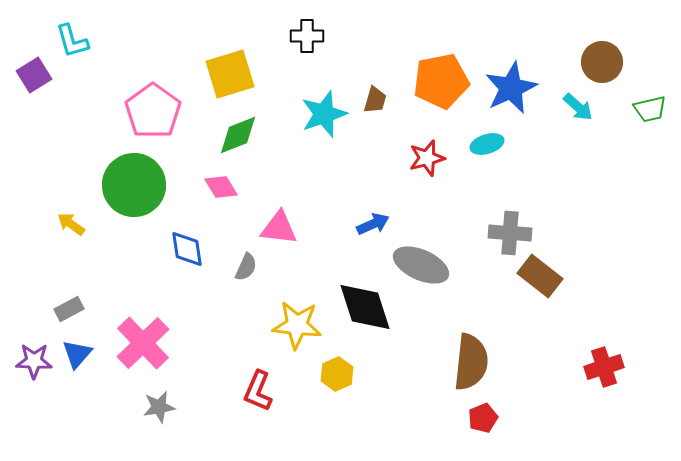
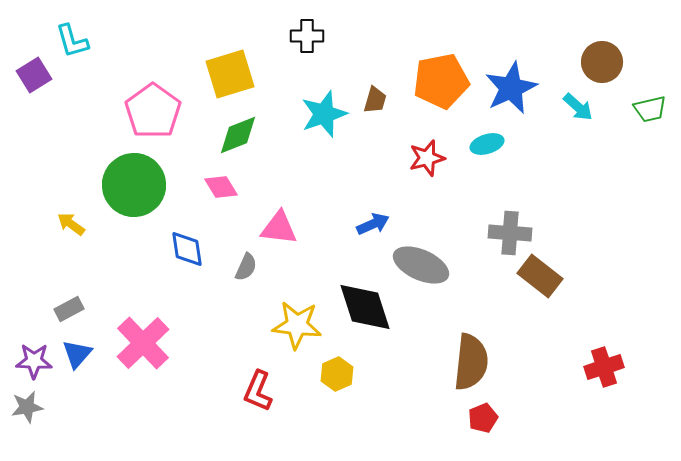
gray star: moved 132 px left
